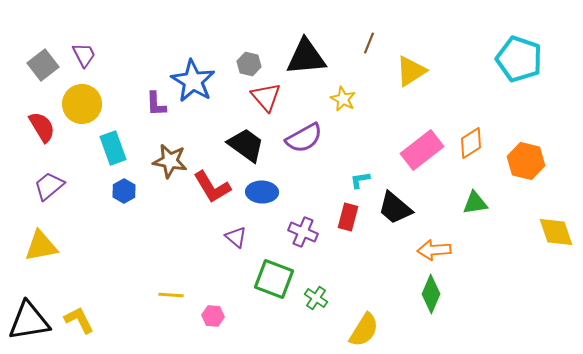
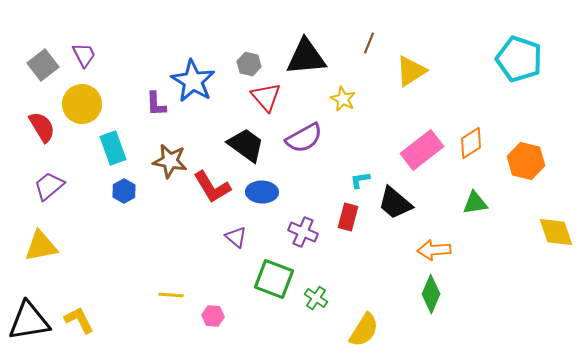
black trapezoid at (395, 208): moved 5 px up
